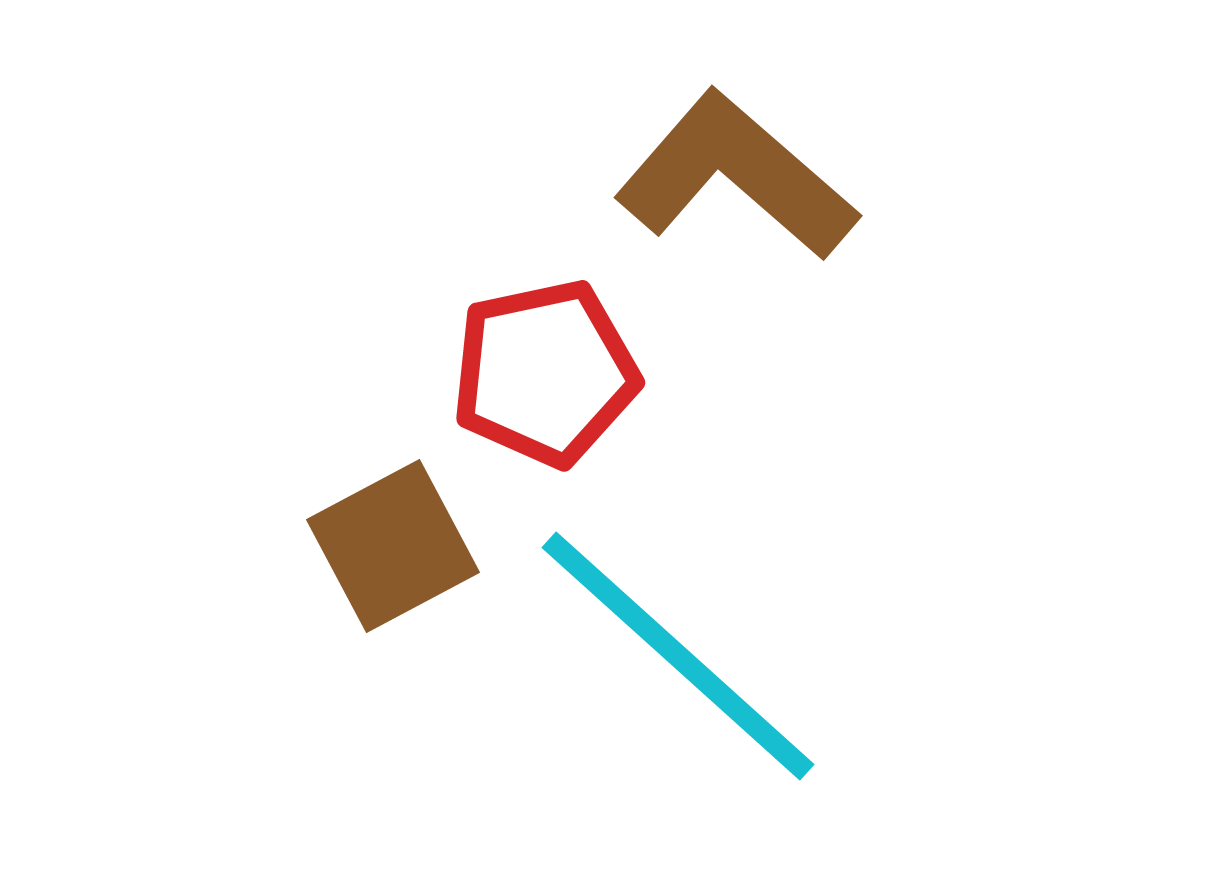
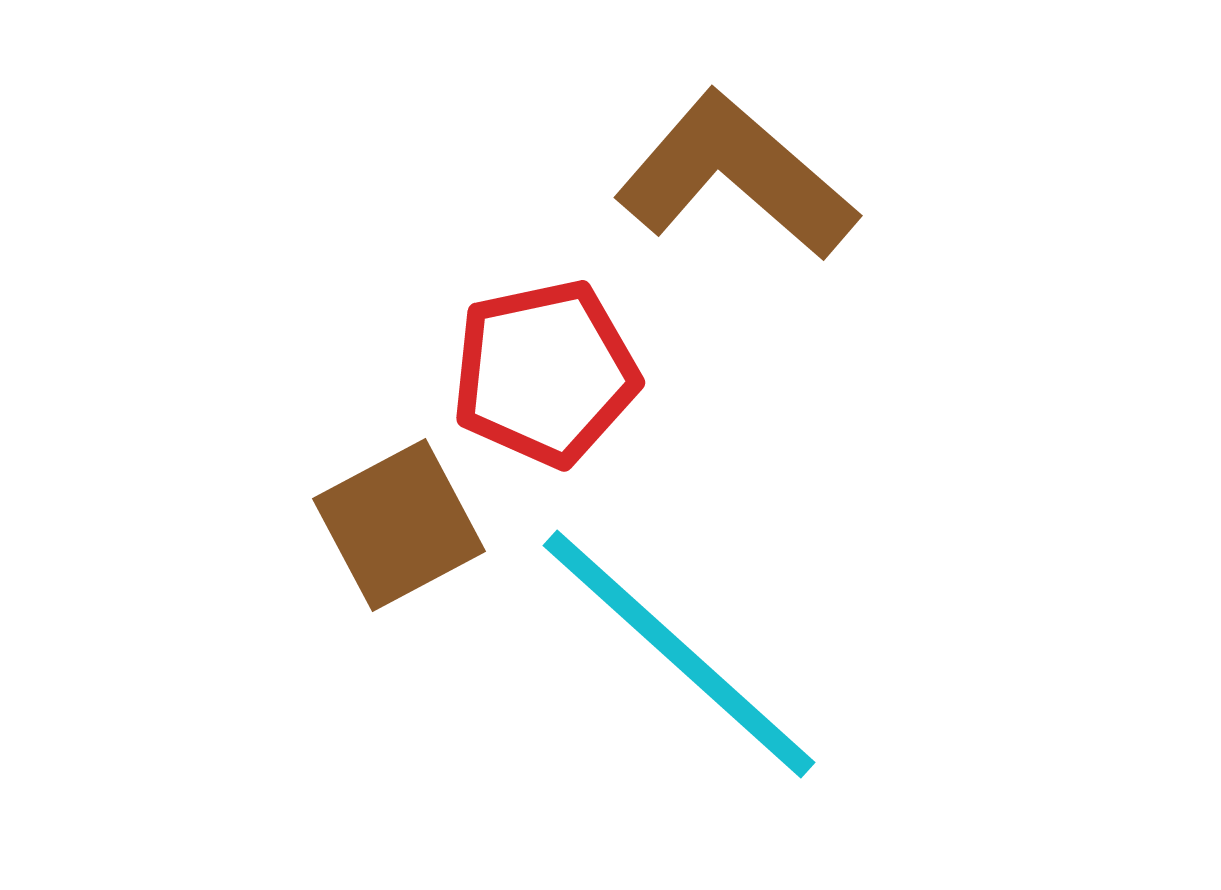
brown square: moved 6 px right, 21 px up
cyan line: moved 1 px right, 2 px up
